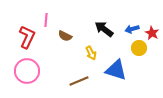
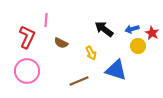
brown semicircle: moved 4 px left, 7 px down
yellow circle: moved 1 px left, 2 px up
